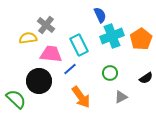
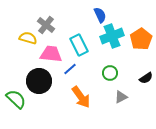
yellow semicircle: rotated 24 degrees clockwise
